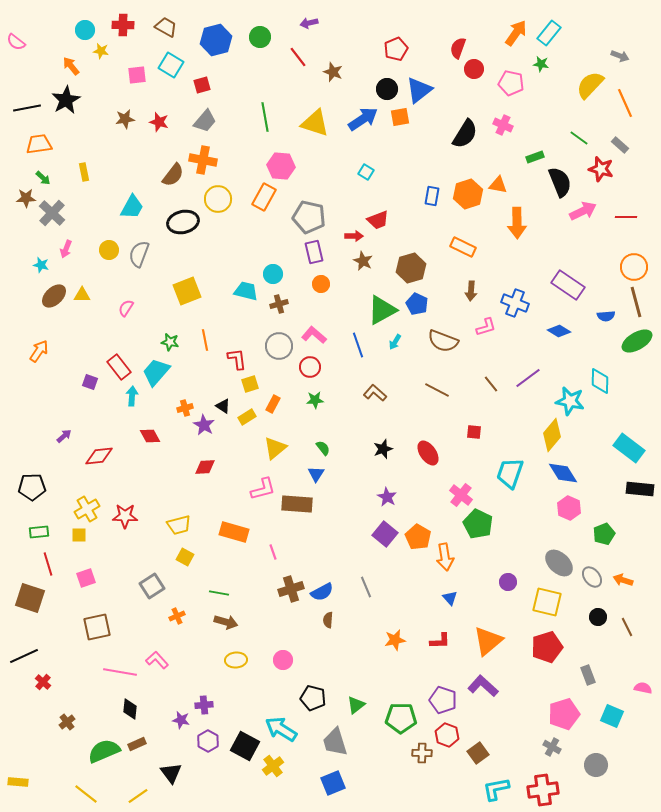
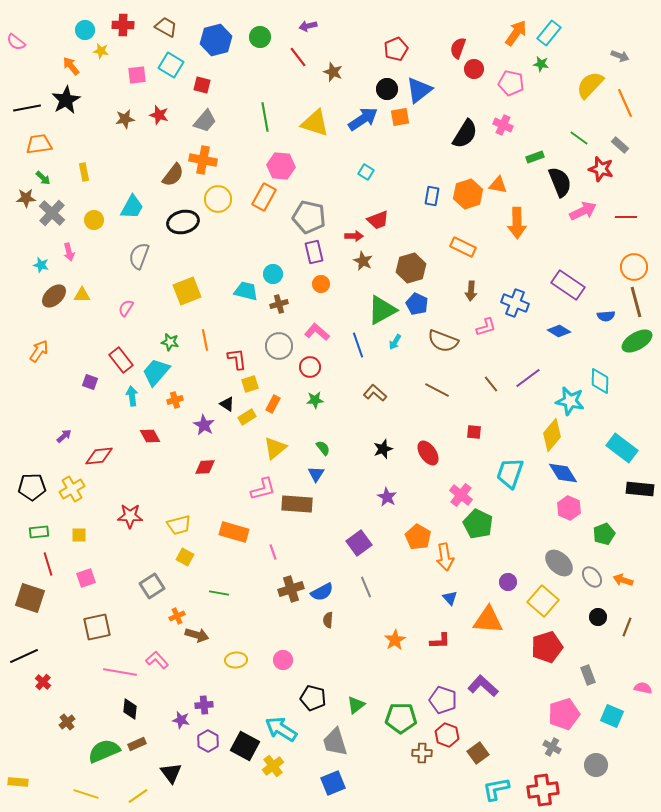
purple arrow at (309, 23): moved 1 px left, 3 px down
red square at (202, 85): rotated 30 degrees clockwise
red star at (159, 122): moved 7 px up
pink arrow at (66, 249): moved 3 px right, 3 px down; rotated 36 degrees counterclockwise
yellow circle at (109, 250): moved 15 px left, 30 px up
gray semicircle at (139, 254): moved 2 px down
pink L-shape at (314, 335): moved 3 px right, 3 px up
red rectangle at (119, 367): moved 2 px right, 7 px up
cyan arrow at (132, 396): rotated 12 degrees counterclockwise
black triangle at (223, 406): moved 4 px right, 2 px up
orange cross at (185, 408): moved 10 px left, 8 px up
cyan rectangle at (629, 448): moved 7 px left
yellow cross at (87, 509): moved 15 px left, 20 px up
red star at (125, 516): moved 5 px right
purple square at (385, 534): moved 26 px left, 9 px down; rotated 15 degrees clockwise
yellow square at (547, 602): moved 4 px left, 1 px up; rotated 28 degrees clockwise
brown arrow at (226, 622): moved 29 px left, 13 px down
brown line at (627, 627): rotated 48 degrees clockwise
orange star at (395, 640): rotated 20 degrees counterclockwise
orange triangle at (488, 641): moved 21 px up; rotated 44 degrees clockwise
yellow line at (86, 794): rotated 20 degrees counterclockwise
